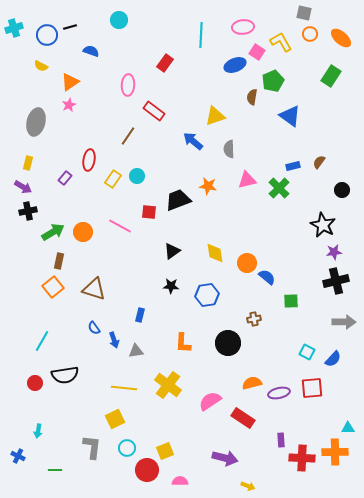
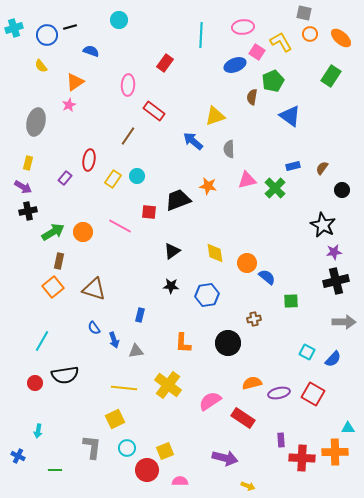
yellow semicircle at (41, 66): rotated 24 degrees clockwise
orange triangle at (70, 82): moved 5 px right
brown semicircle at (319, 162): moved 3 px right, 6 px down
green cross at (279, 188): moved 4 px left
red square at (312, 388): moved 1 px right, 6 px down; rotated 35 degrees clockwise
